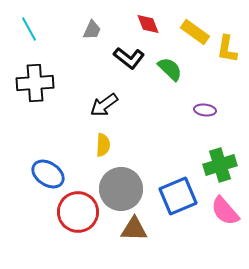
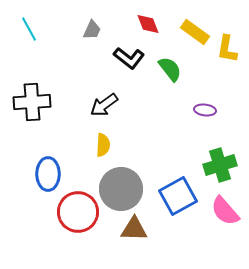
green semicircle: rotated 8 degrees clockwise
black cross: moved 3 px left, 19 px down
blue ellipse: rotated 56 degrees clockwise
blue square: rotated 6 degrees counterclockwise
